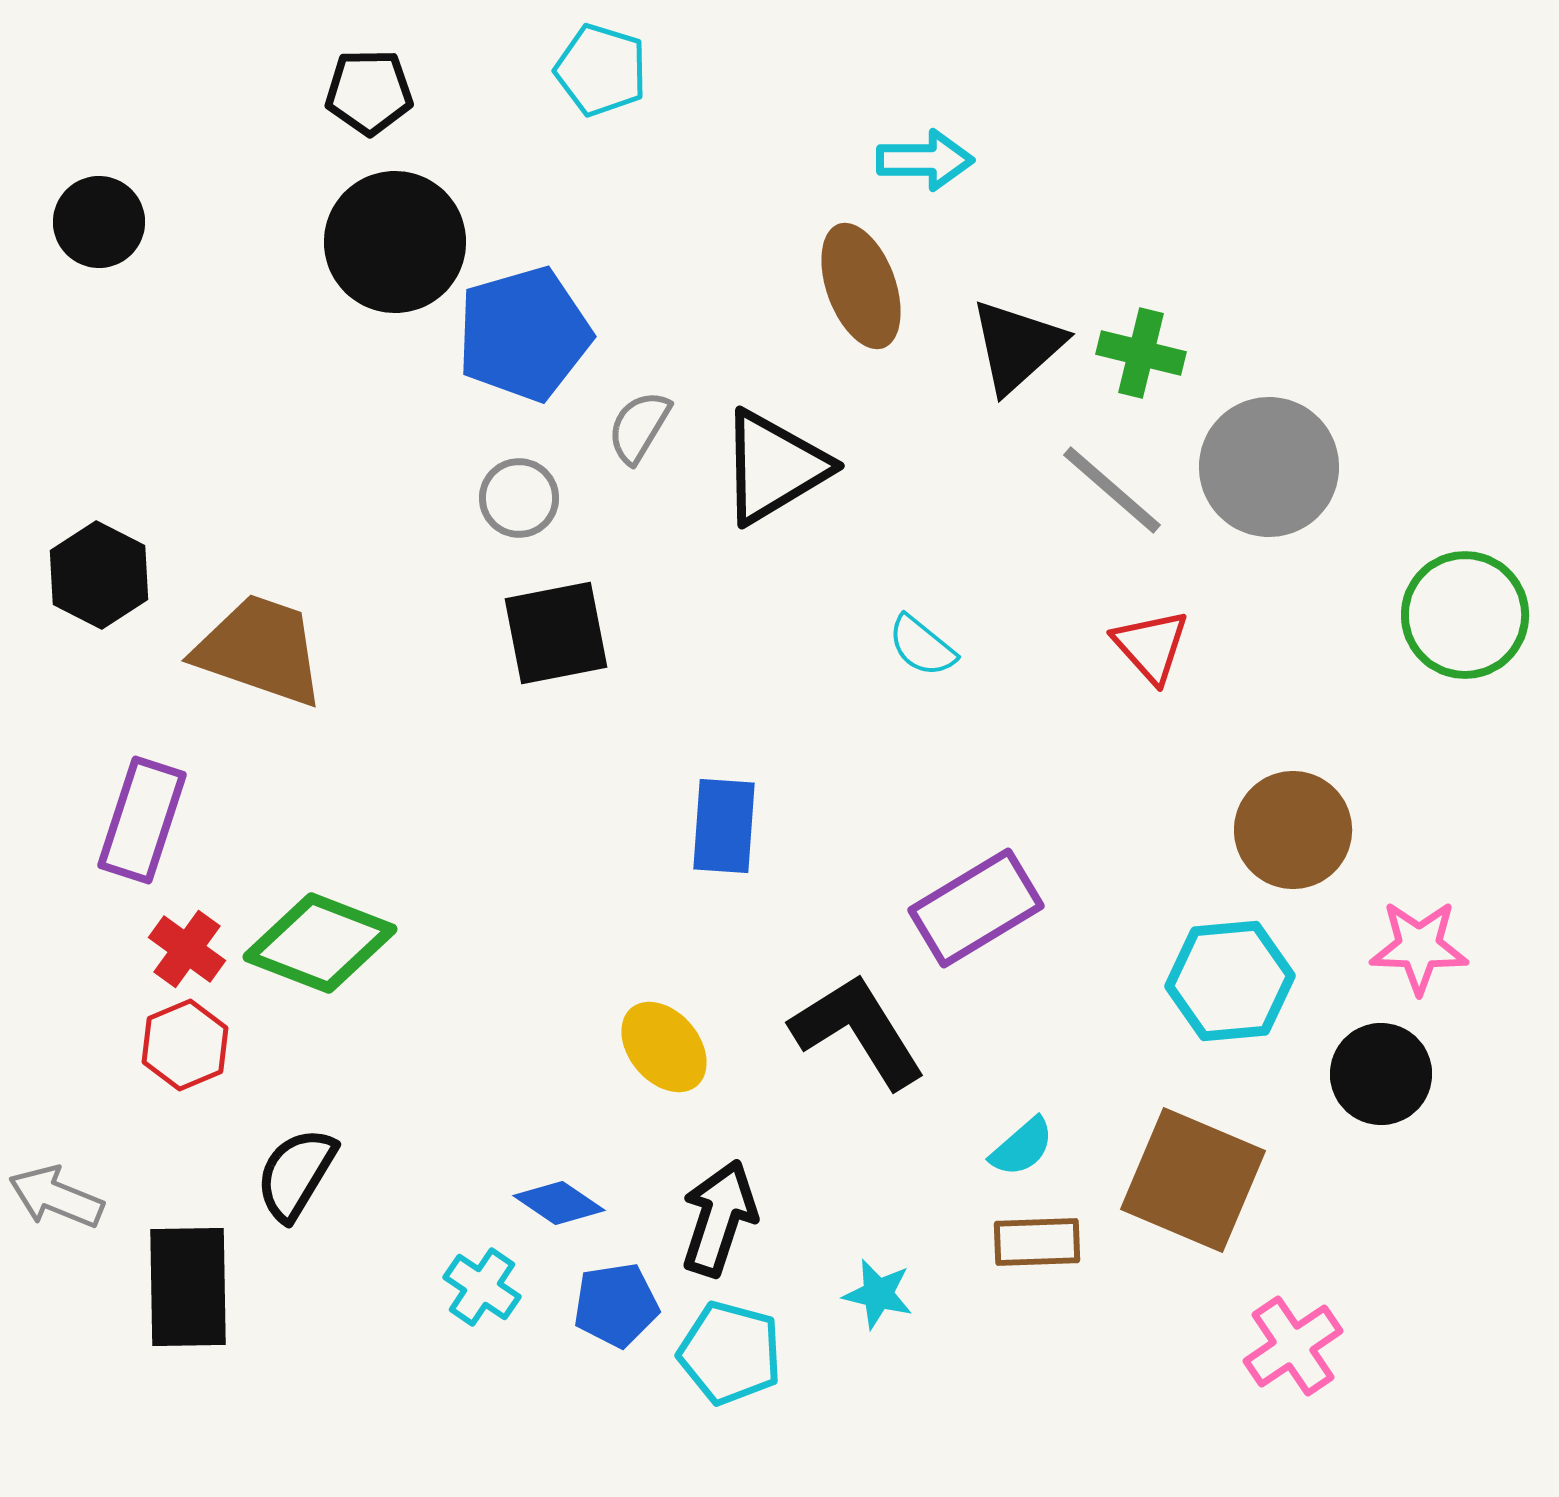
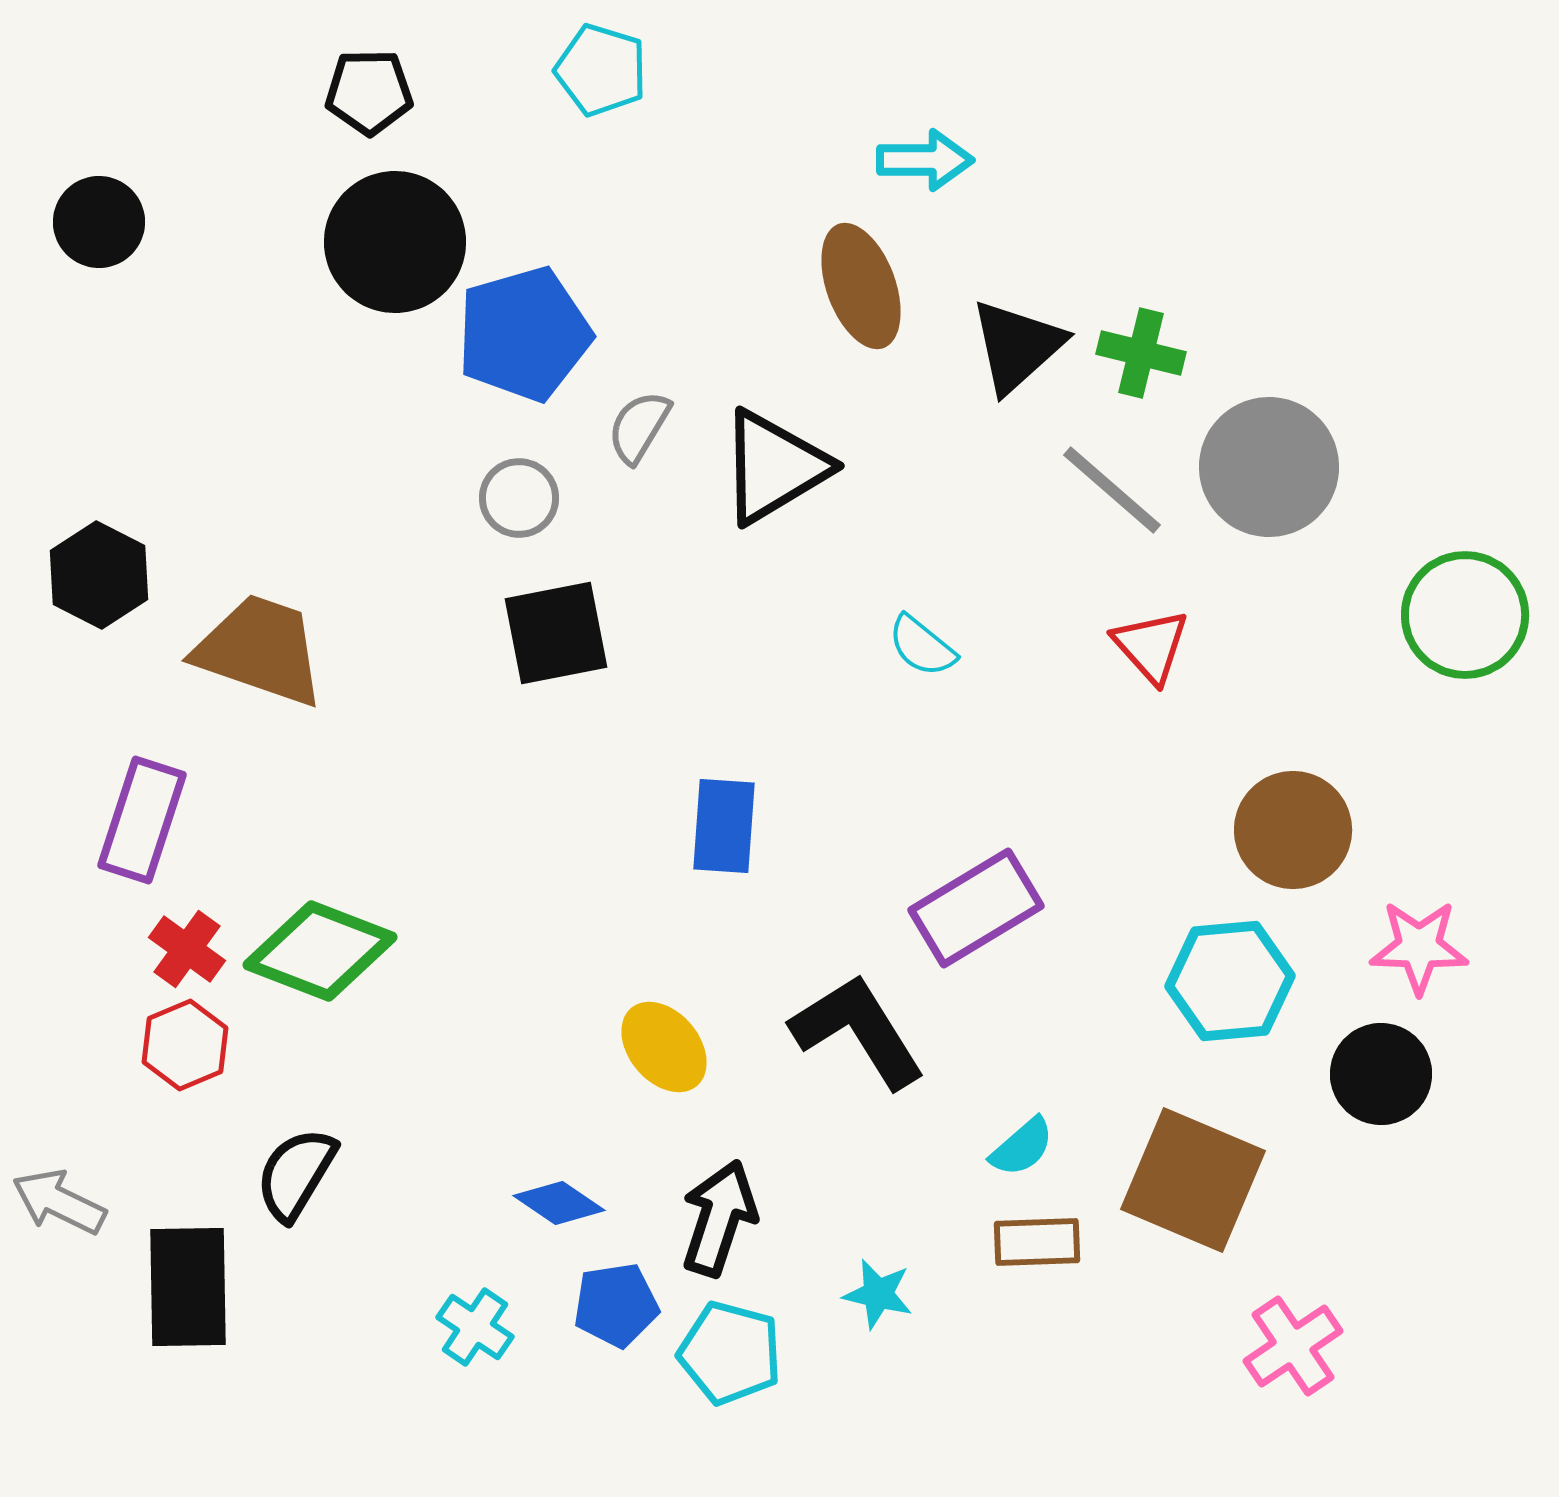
green diamond at (320, 943): moved 8 px down
gray arrow at (56, 1197): moved 3 px right, 5 px down; rotated 4 degrees clockwise
cyan cross at (482, 1287): moved 7 px left, 40 px down
